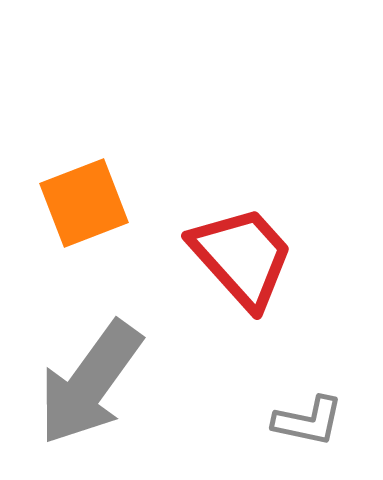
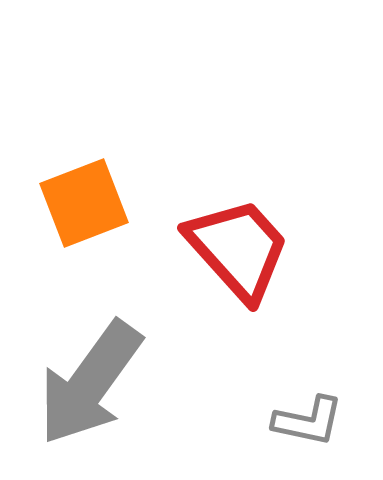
red trapezoid: moved 4 px left, 8 px up
